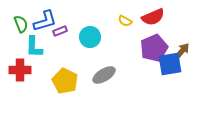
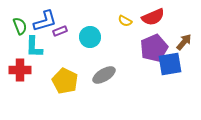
green semicircle: moved 1 px left, 2 px down
brown arrow: moved 2 px right, 9 px up
